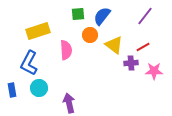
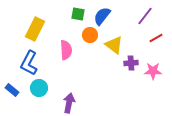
green square: rotated 16 degrees clockwise
yellow rectangle: moved 3 px left, 2 px up; rotated 45 degrees counterclockwise
red line: moved 13 px right, 9 px up
pink star: moved 1 px left
blue rectangle: rotated 40 degrees counterclockwise
purple arrow: rotated 24 degrees clockwise
